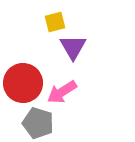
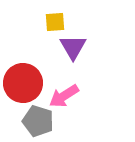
yellow square: rotated 10 degrees clockwise
pink arrow: moved 2 px right, 4 px down
gray pentagon: moved 2 px up
